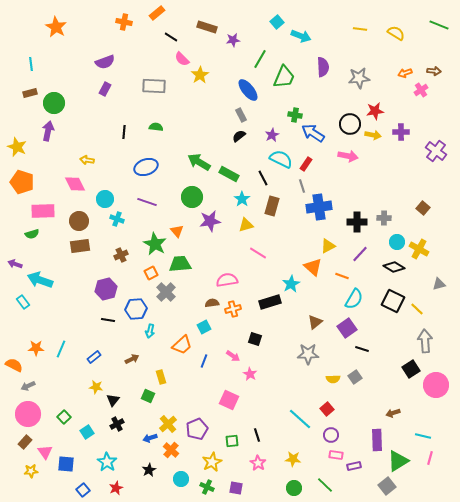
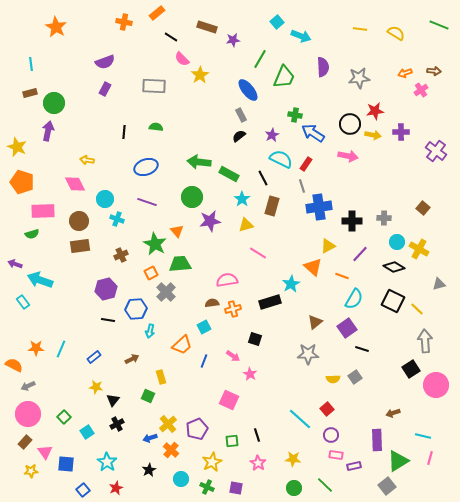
green arrow at (199, 162): rotated 25 degrees counterclockwise
black cross at (357, 222): moved 5 px left, 1 px up
